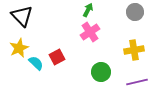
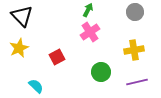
cyan semicircle: moved 23 px down
